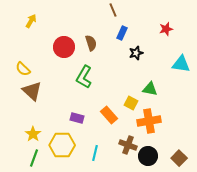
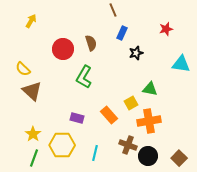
red circle: moved 1 px left, 2 px down
yellow square: rotated 32 degrees clockwise
